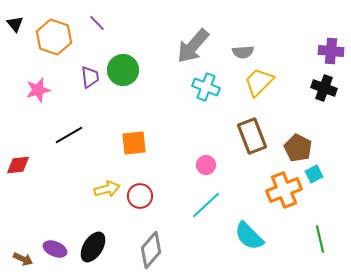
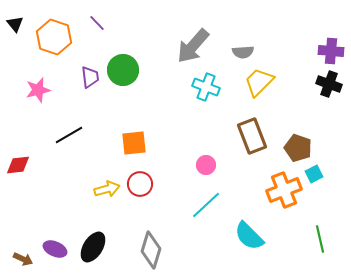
black cross: moved 5 px right, 4 px up
brown pentagon: rotated 8 degrees counterclockwise
red circle: moved 12 px up
gray diamond: rotated 24 degrees counterclockwise
